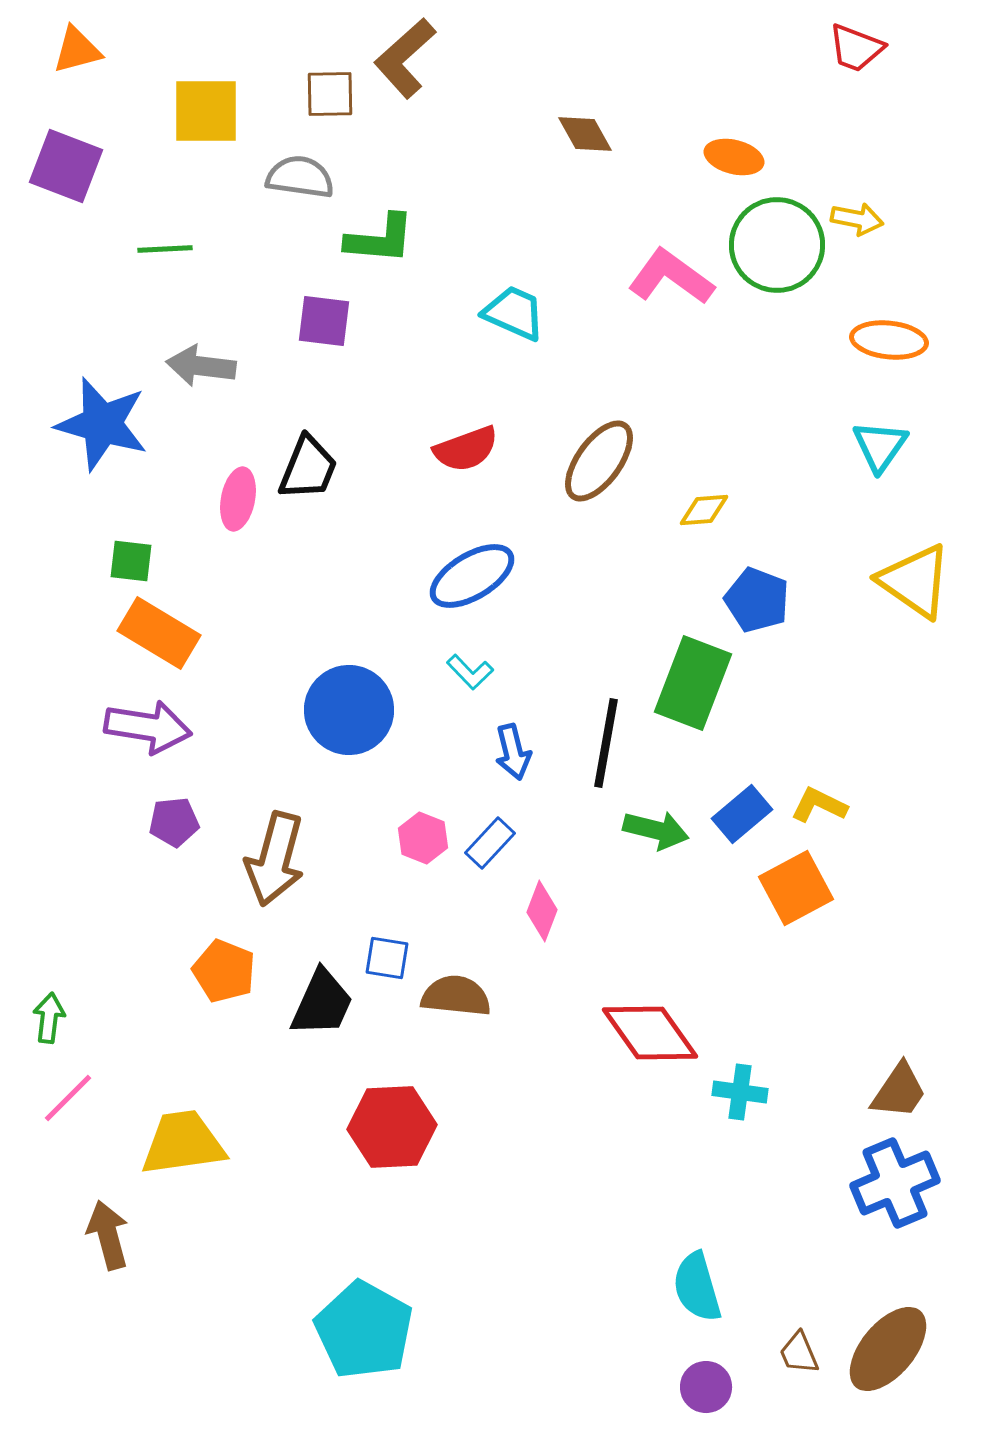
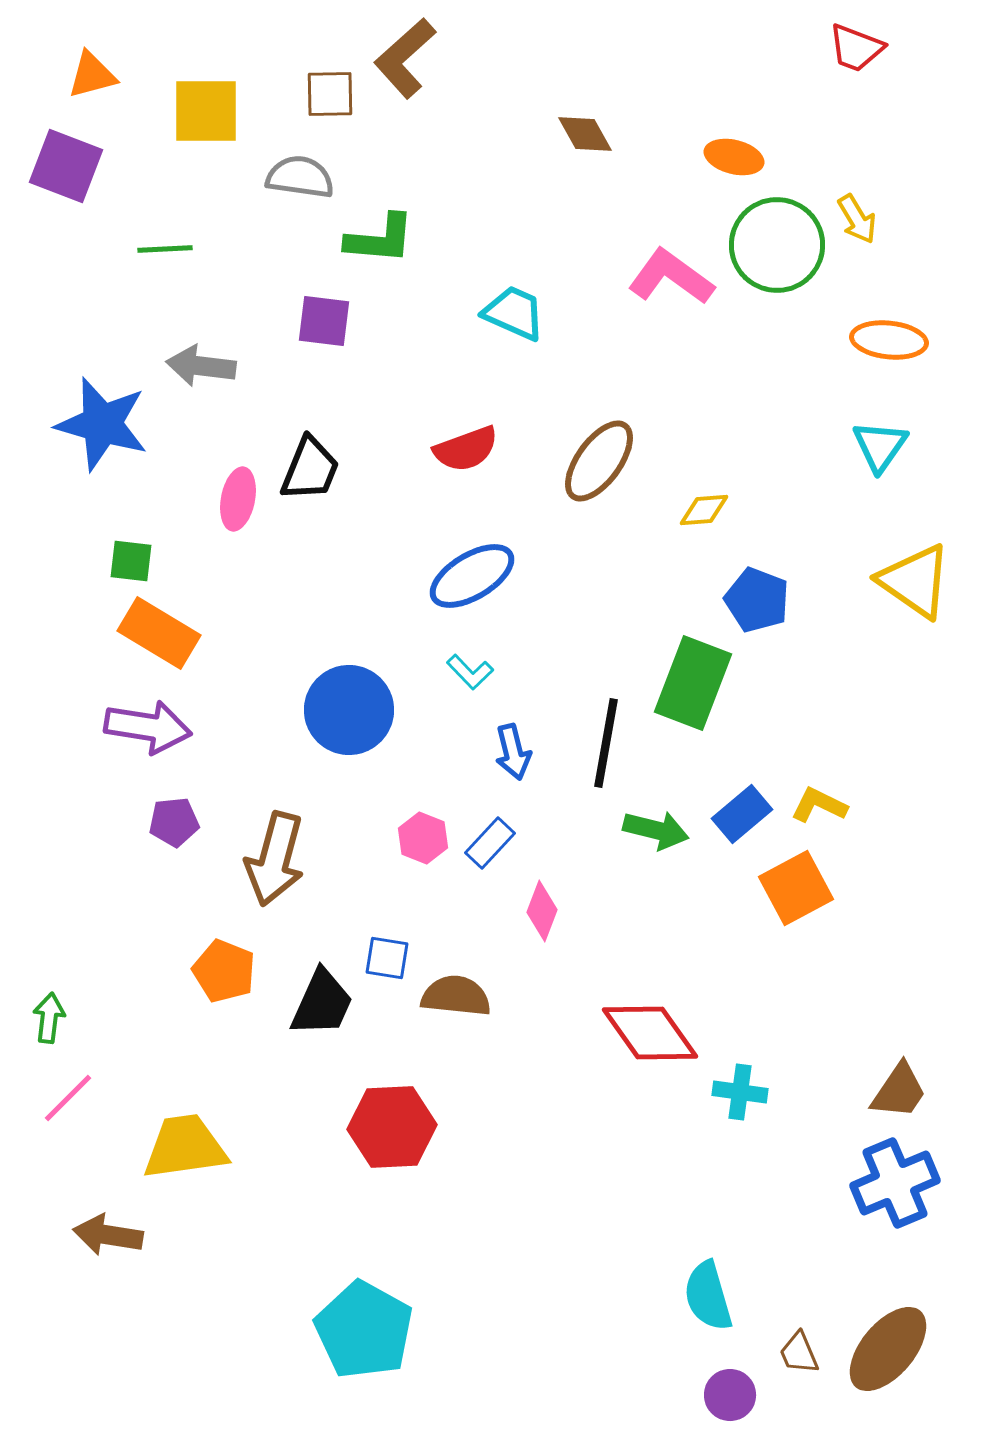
orange triangle at (77, 50): moved 15 px right, 25 px down
yellow arrow at (857, 219): rotated 48 degrees clockwise
black trapezoid at (308, 468): moved 2 px right, 1 px down
yellow trapezoid at (183, 1143): moved 2 px right, 4 px down
brown arrow at (108, 1235): rotated 66 degrees counterclockwise
cyan semicircle at (697, 1287): moved 11 px right, 9 px down
purple circle at (706, 1387): moved 24 px right, 8 px down
